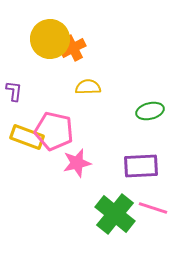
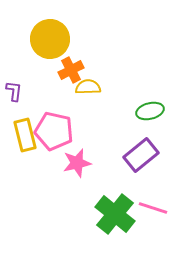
orange cross: moved 2 px left, 22 px down
yellow rectangle: moved 2 px left, 2 px up; rotated 56 degrees clockwise
purple rectangle: moved 11 px up; rotated 36 degrees counterclockwise
